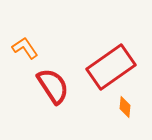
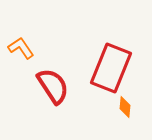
orange L-shape: moved 4 px left
red rectangle: moved 1 px down; rotated 33 degrees counterclockwise
